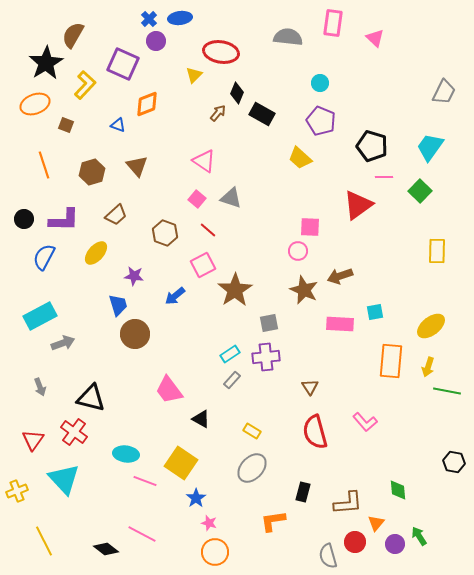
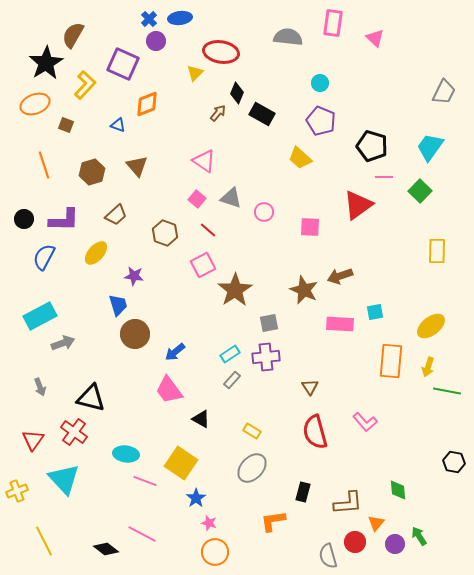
yellow triangle at (194, 75): moved 1 px right, 2 px up
pink circle at (298, 251): moved 34 px left, 39 px up
blue arrow at (175, 296): moved 56 px down
